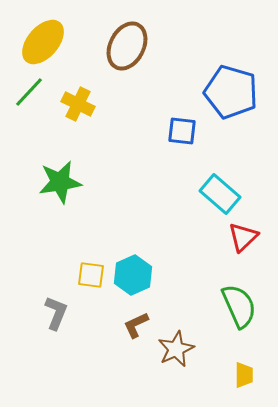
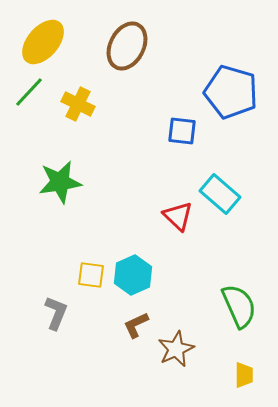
red triangle: moved 65 px left, 21 px up; rotated 32 degrees counterclockwise
